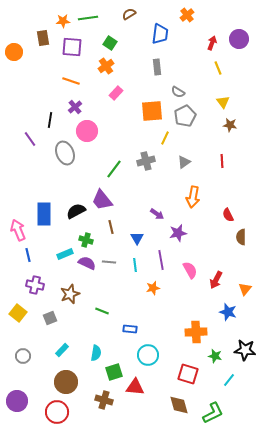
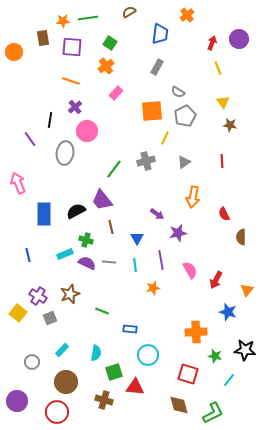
brown semicircle at (129, 14): moved 2 px up
gray rectangle at (157, 67): rotated 35 degrees clockwise
gray ellipse at (65, 153): rotated 30 degrees clockwise
red semicircle at (228, 215): moved 4 px left, 1 px up
pink arrow at (18, 230): moved 47 px up
purple cross at (35, 285): moved 3 px right, 11 px down; rotated 18 degrees clockwise
orange triangle at (245, 289): moved 2 px right, 1 px down
gray circle at (23, 356): moved 9 px right, 6 px down
